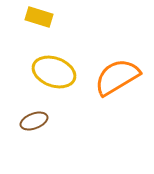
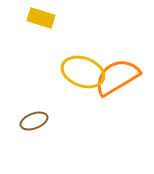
yellow rectangle: moved 2 px right, 1 px down
yellow ellipse: moved 29 px right
